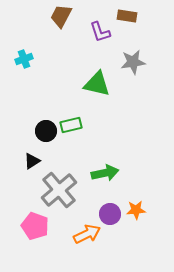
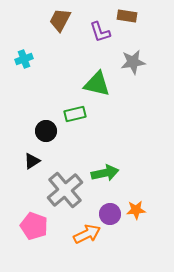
brown trapezoid: moved 1 px left, 4 px down
green rectangle: moved 4 px right, 11 px up
gray cross: moved 6 px right
pink pentagon: moved 1 px left
